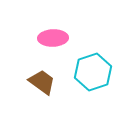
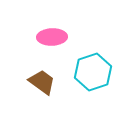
pink ellipse: moved 1 px left, 1 px up
